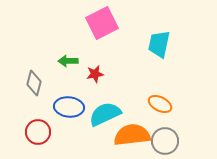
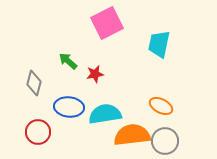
pink square: moved 5 px right
green arrow: rotated 42 degrees clockwise
orange ellipse: moved 1 px right, 2 px down
cyan semicircle: rotated 16 degrees clockwise
